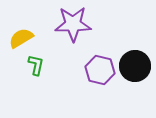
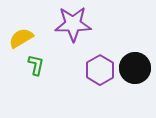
black circle: moved 2 px down
purple hexagon: rotated 16 degrees clockwise
